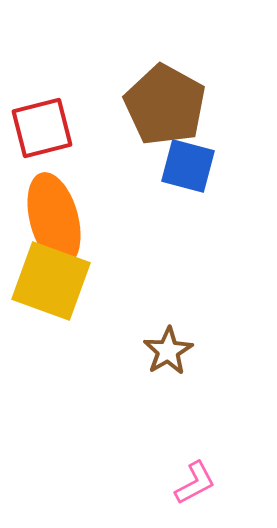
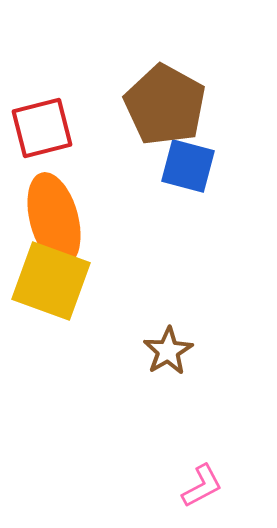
pink L-shape: moved 7 px right, 3 px down
